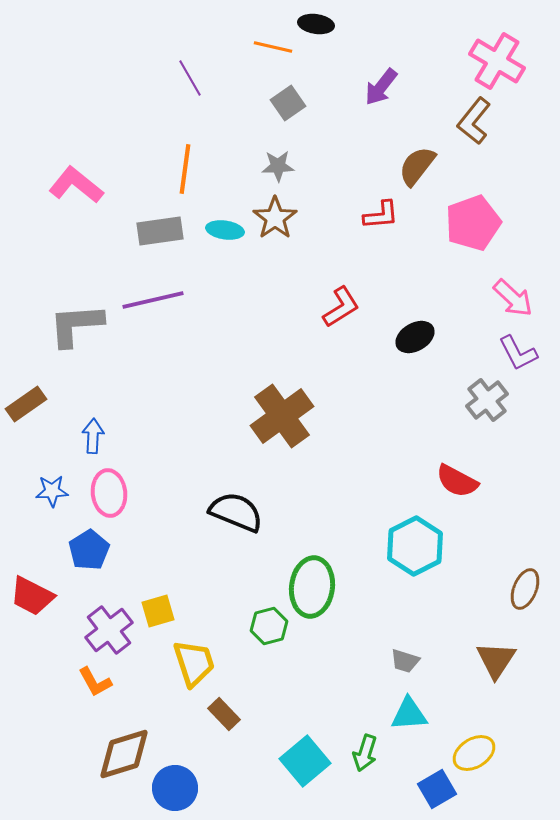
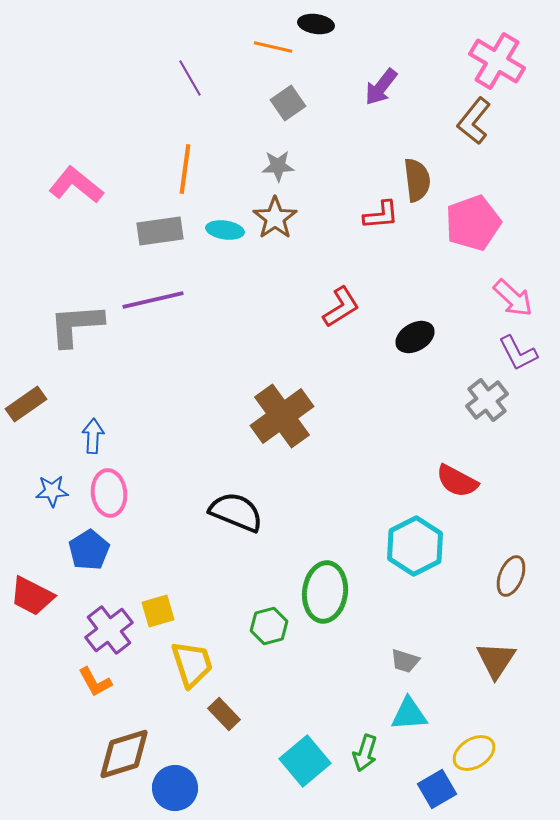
brown semicircle at (417, 166): moved 14 px down; rotated 135 degrees clockwise
green ellipse at (312, 587): moved 13 px right, 5 px down
brown ellipse at (525, 589): moved 14 px left, 13 px up
yellow trapezoid at (194, 663): moved 2 px left, 1 px down
